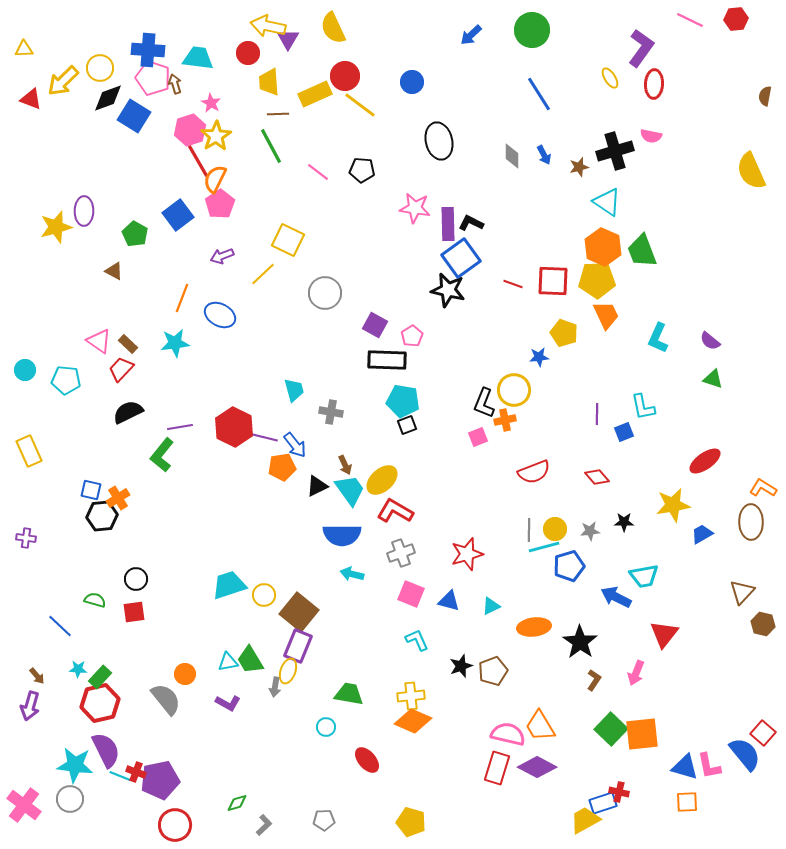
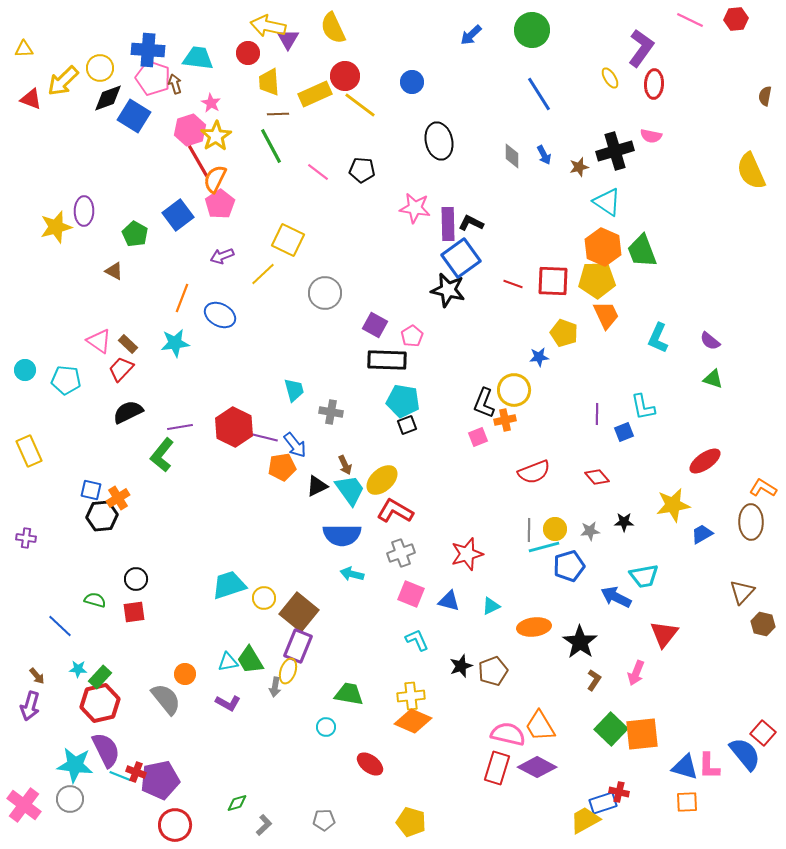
yellow circle at (264, 595): moved 3 px down
red ellipse at (367, 760): moved 3 px right, 4 px down; rotated 12 degrees counterclockwise
pink L-shape at (709, 766): rotated 12 degrees clockwise
